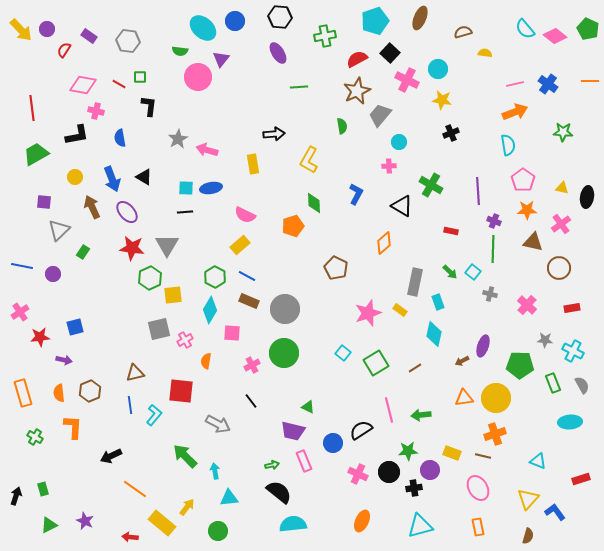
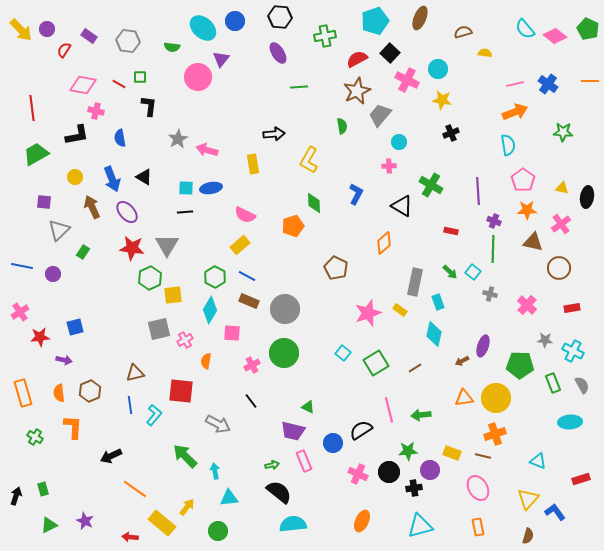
green semicircle at (180, 51): moved 8 px left, 4 px up
